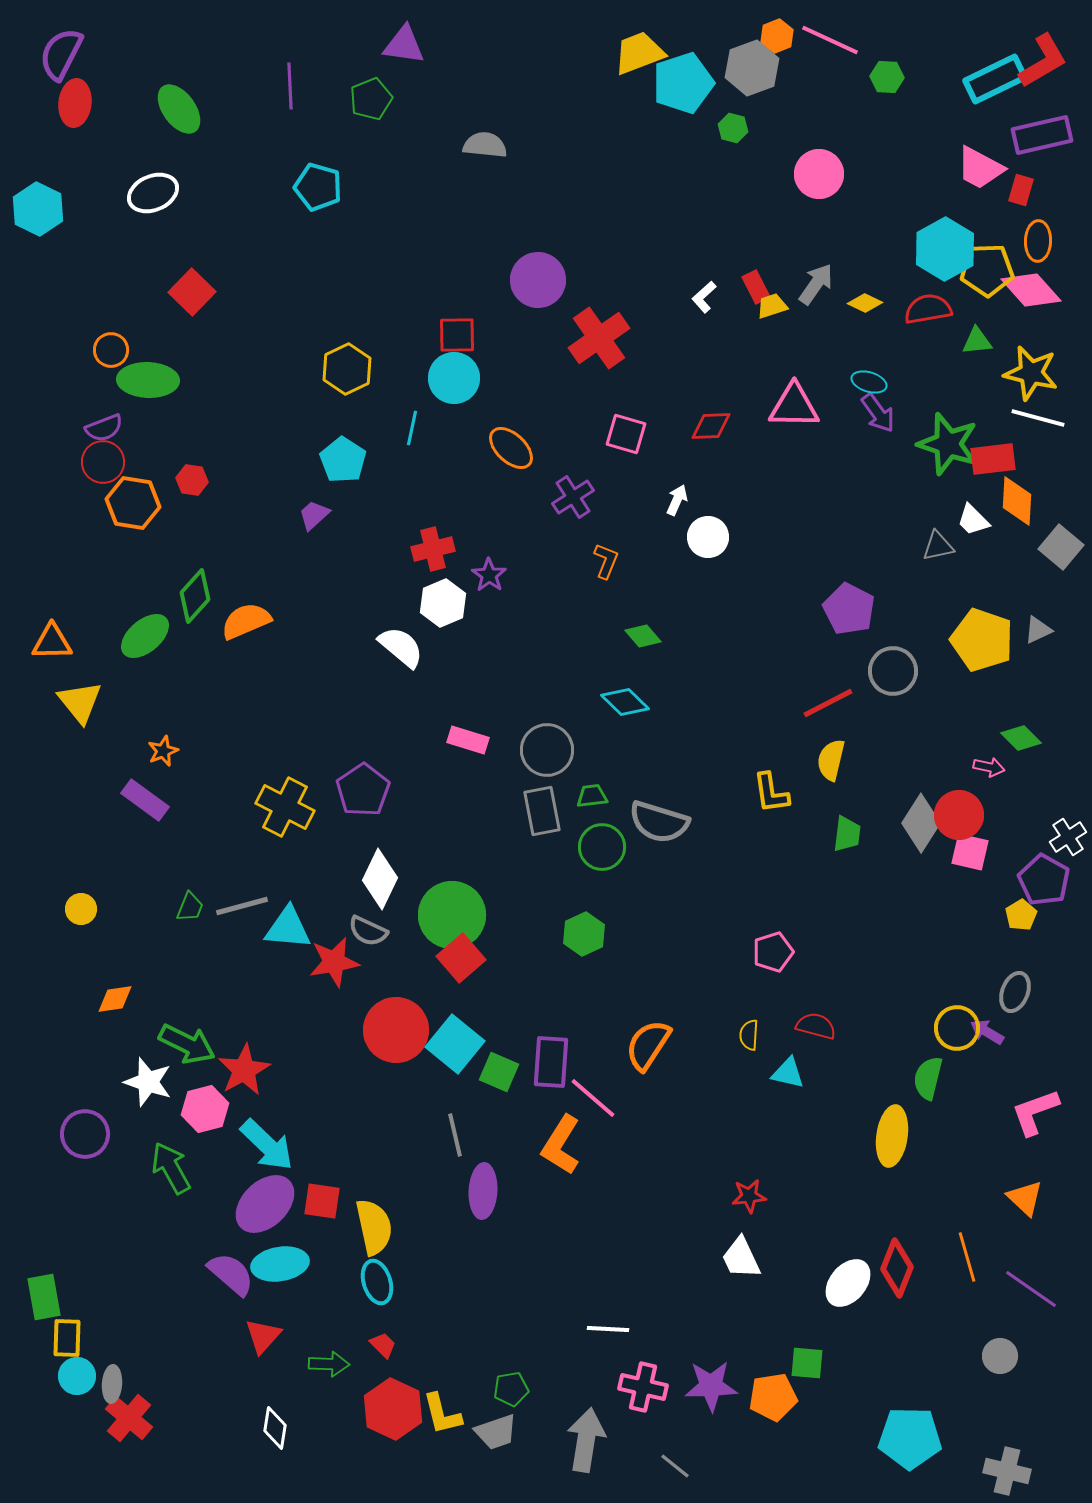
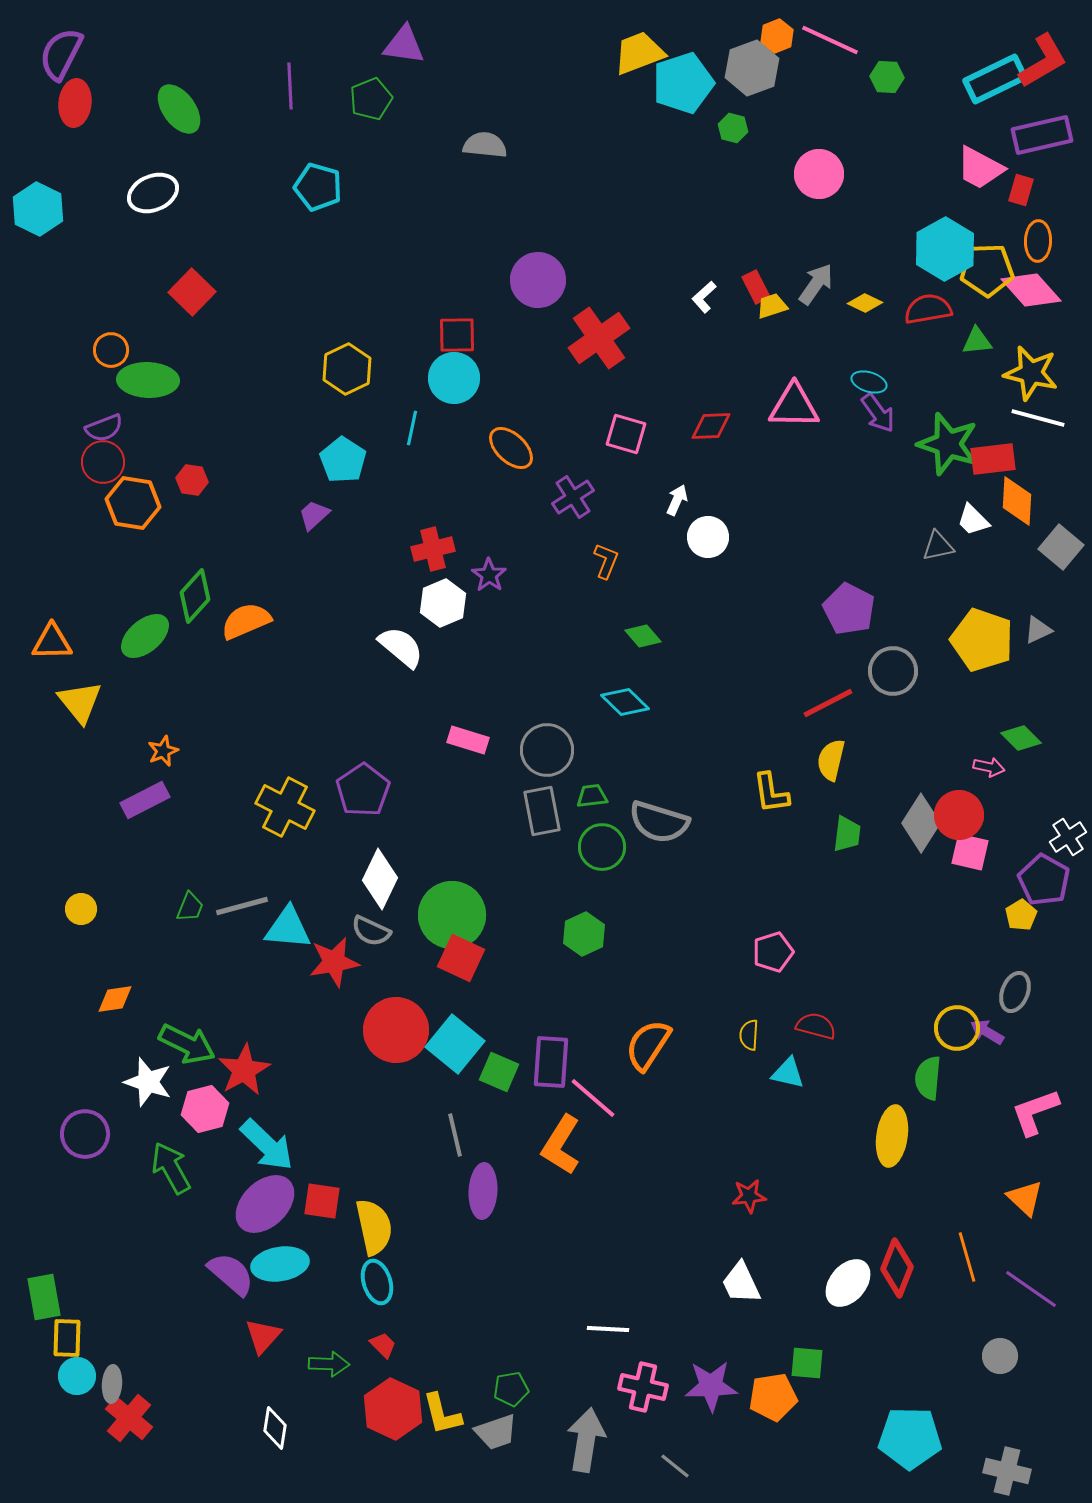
purple rectangle at (145, 800): rotated 63 degrees counterclockwise
gray semicircle at (368, 931): moved 3 px right
red square at (461, 958): rotated 24 degrees counterclockwise
green semicircle at (928, 1078): rotated 9 degrees counterclockwise
white trapezoid at (741, 1258): moved 25 px down
